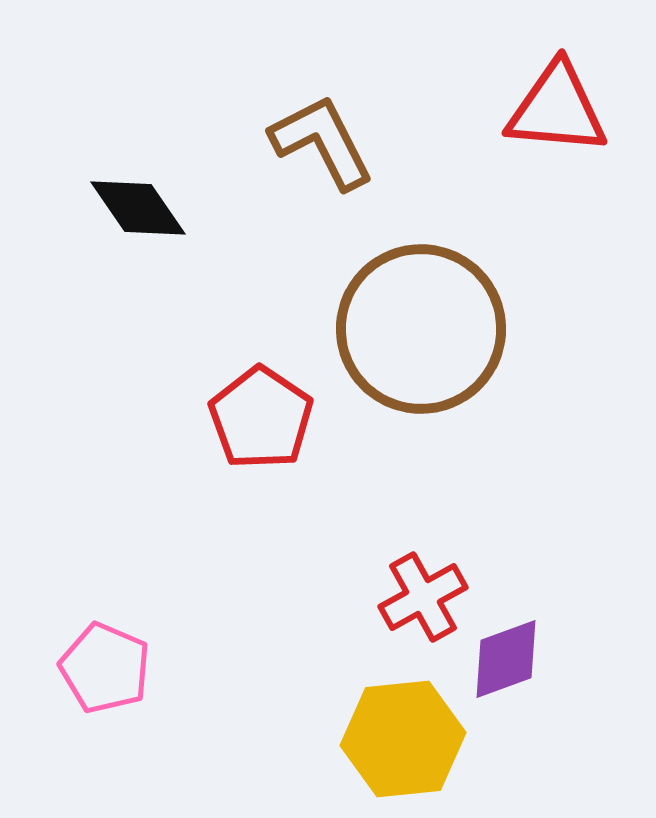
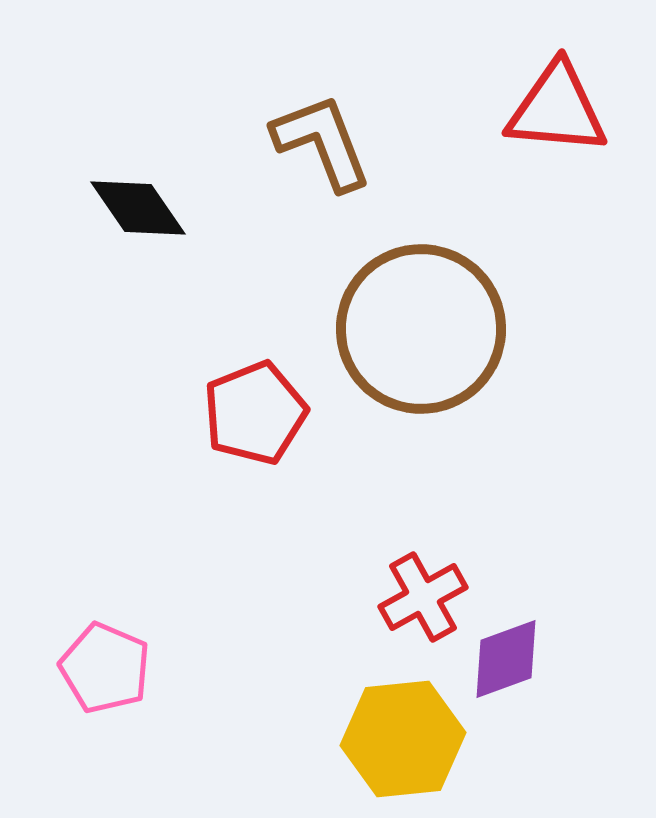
brown L-shape: rotated 6 degrees clockwise
red pentagon: moved 6 px left, 5 px up; rotated 16 degrees clockwise
